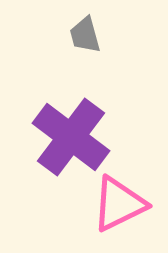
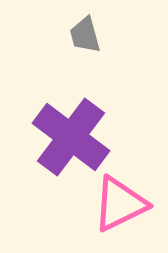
pink triangle: moved 1 px right
